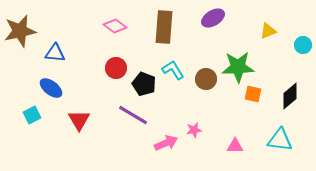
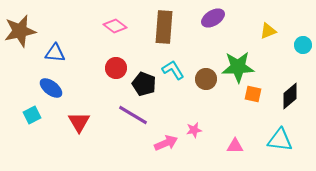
red triangle: moved 2 px down
